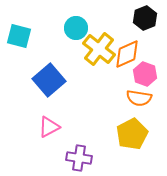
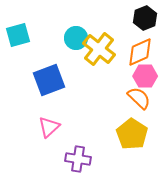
cyan circle: moved 10 px down
cyan square: moved 1 px left, 1 px up; rotated 30 degrees counterclockwise
orange diamond: moved 13 px right, 2 px up
pink hexagon: moved 2 px down; rotated 20 degrees counterclockwise
blue square: rotated 20 degrees clockwise
orange semicircle: rotated 145 degrees counterclockwise
pink triangle: rotated 15 degrees counterclockwise
yellow pentagon: rotated 12 degrees counterclockwise
purple cross: moved 1 px left, 1 px down
